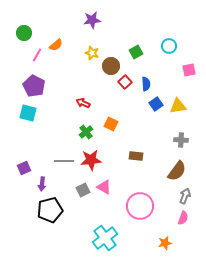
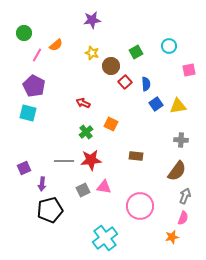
pink triangle: rotated 21 degrees counterclockwise
orange star: moved 7 px right, 6 px up
